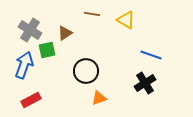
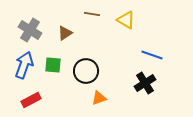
green square: moved 6 px right, 15 px down; rotated 18 degrees clockwise
blue line: moved 1 px right
